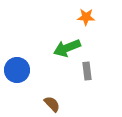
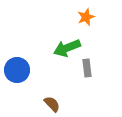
orange star: rotated 24 degrees counterclockwise
gray rectangle: moved 3 px up
